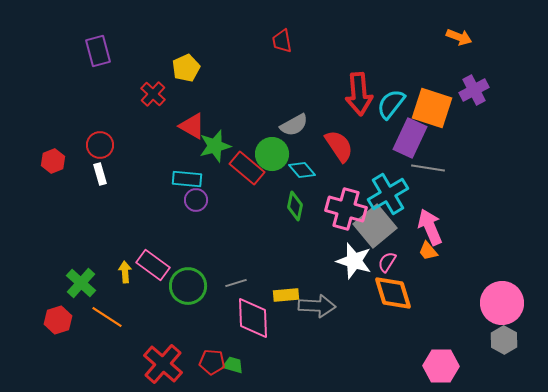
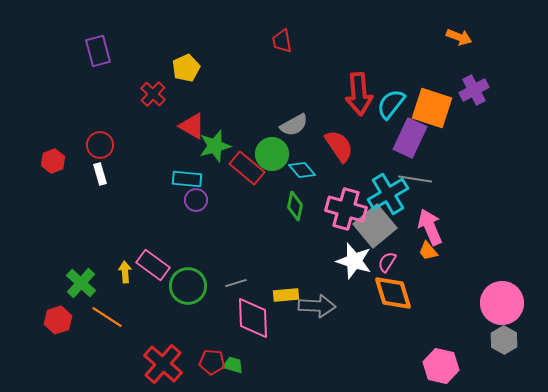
gray line at (428, 168): moved 13 px left, 11 px down
pink hexagon at (441, 366): rotated 12 degrees clockwise
